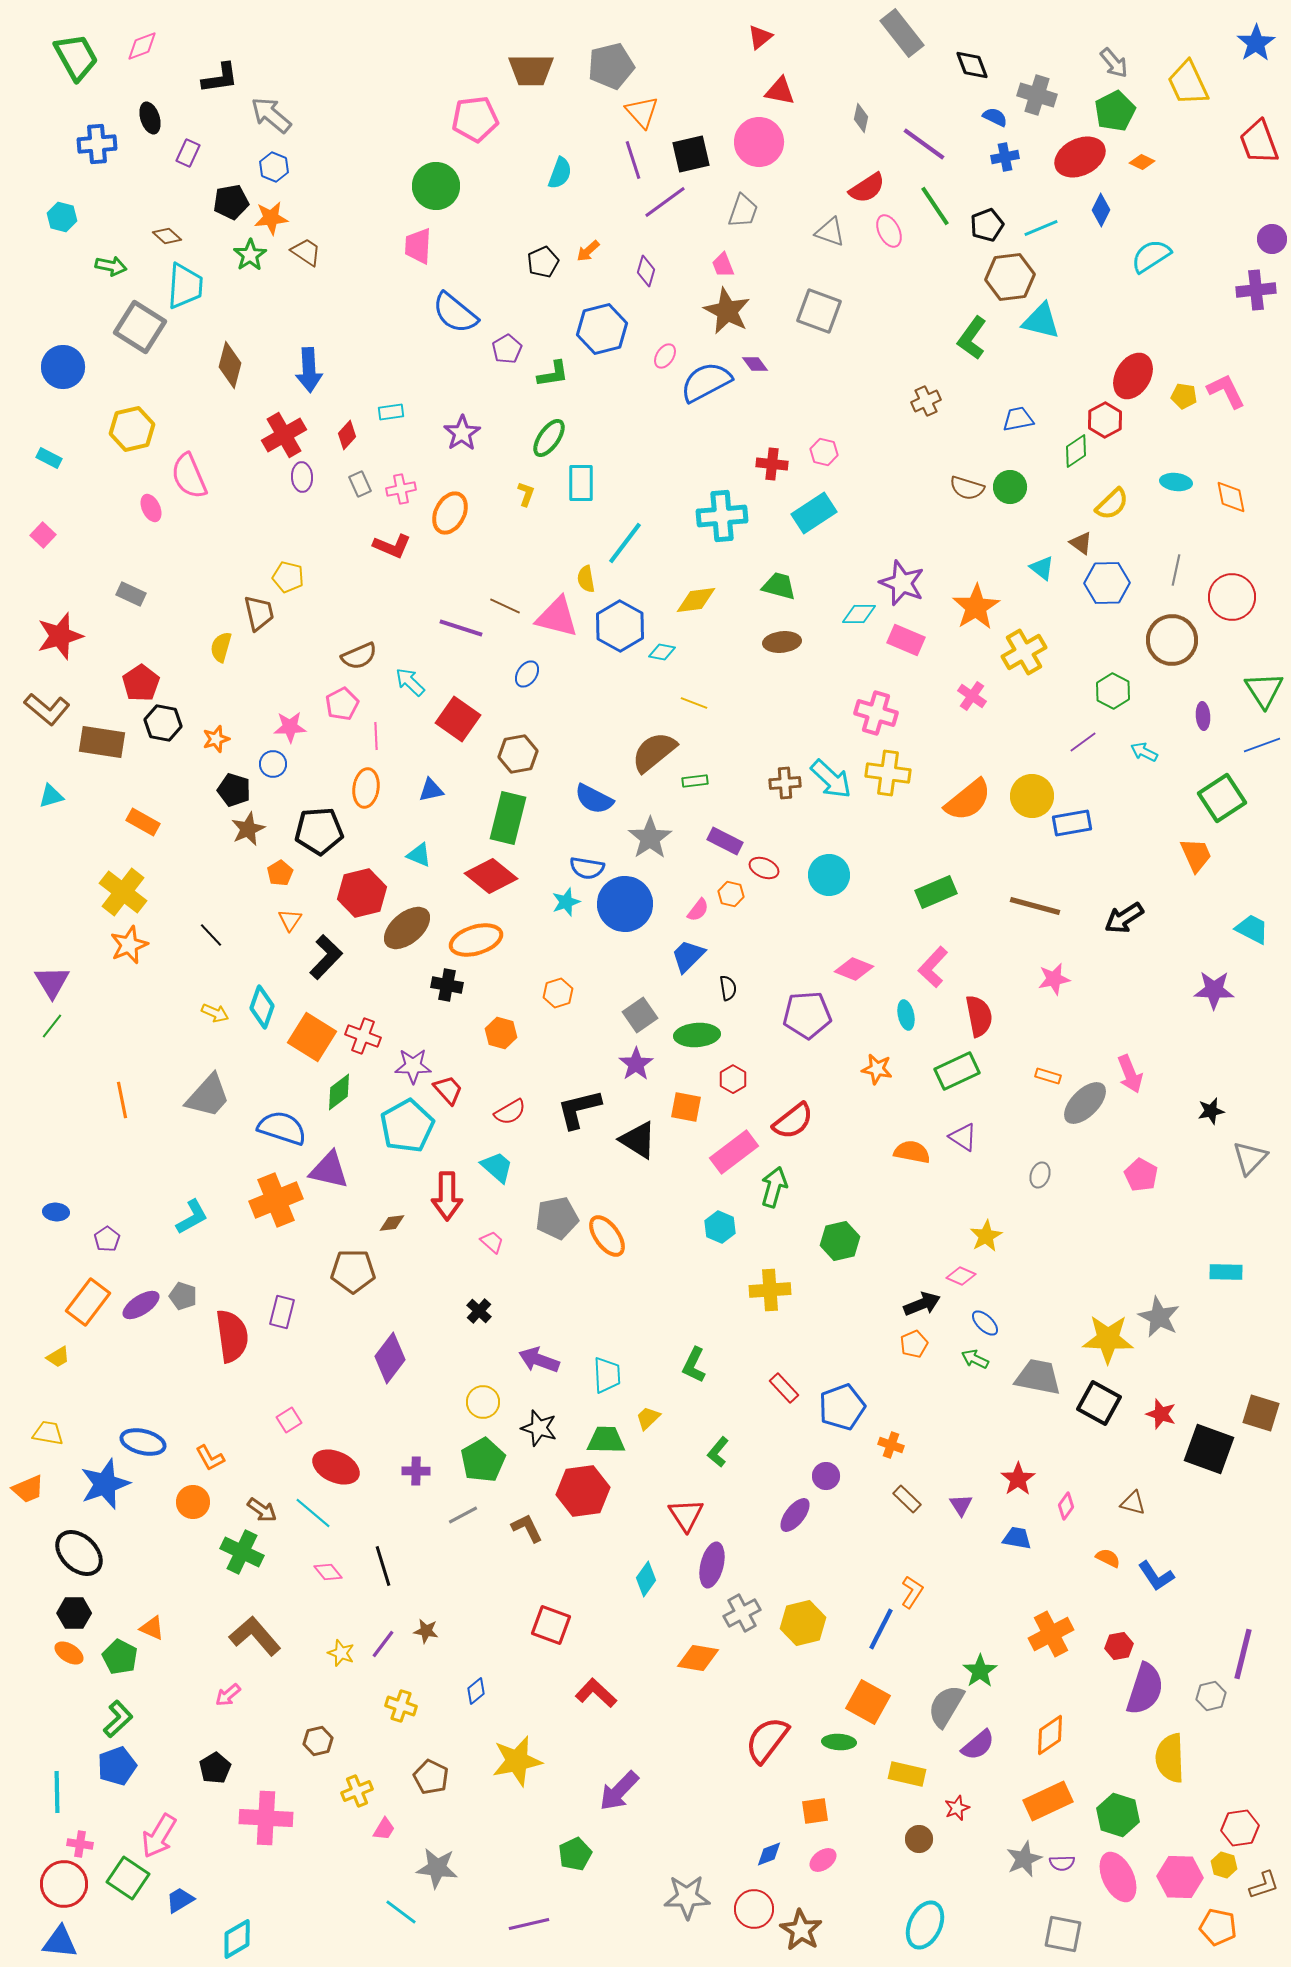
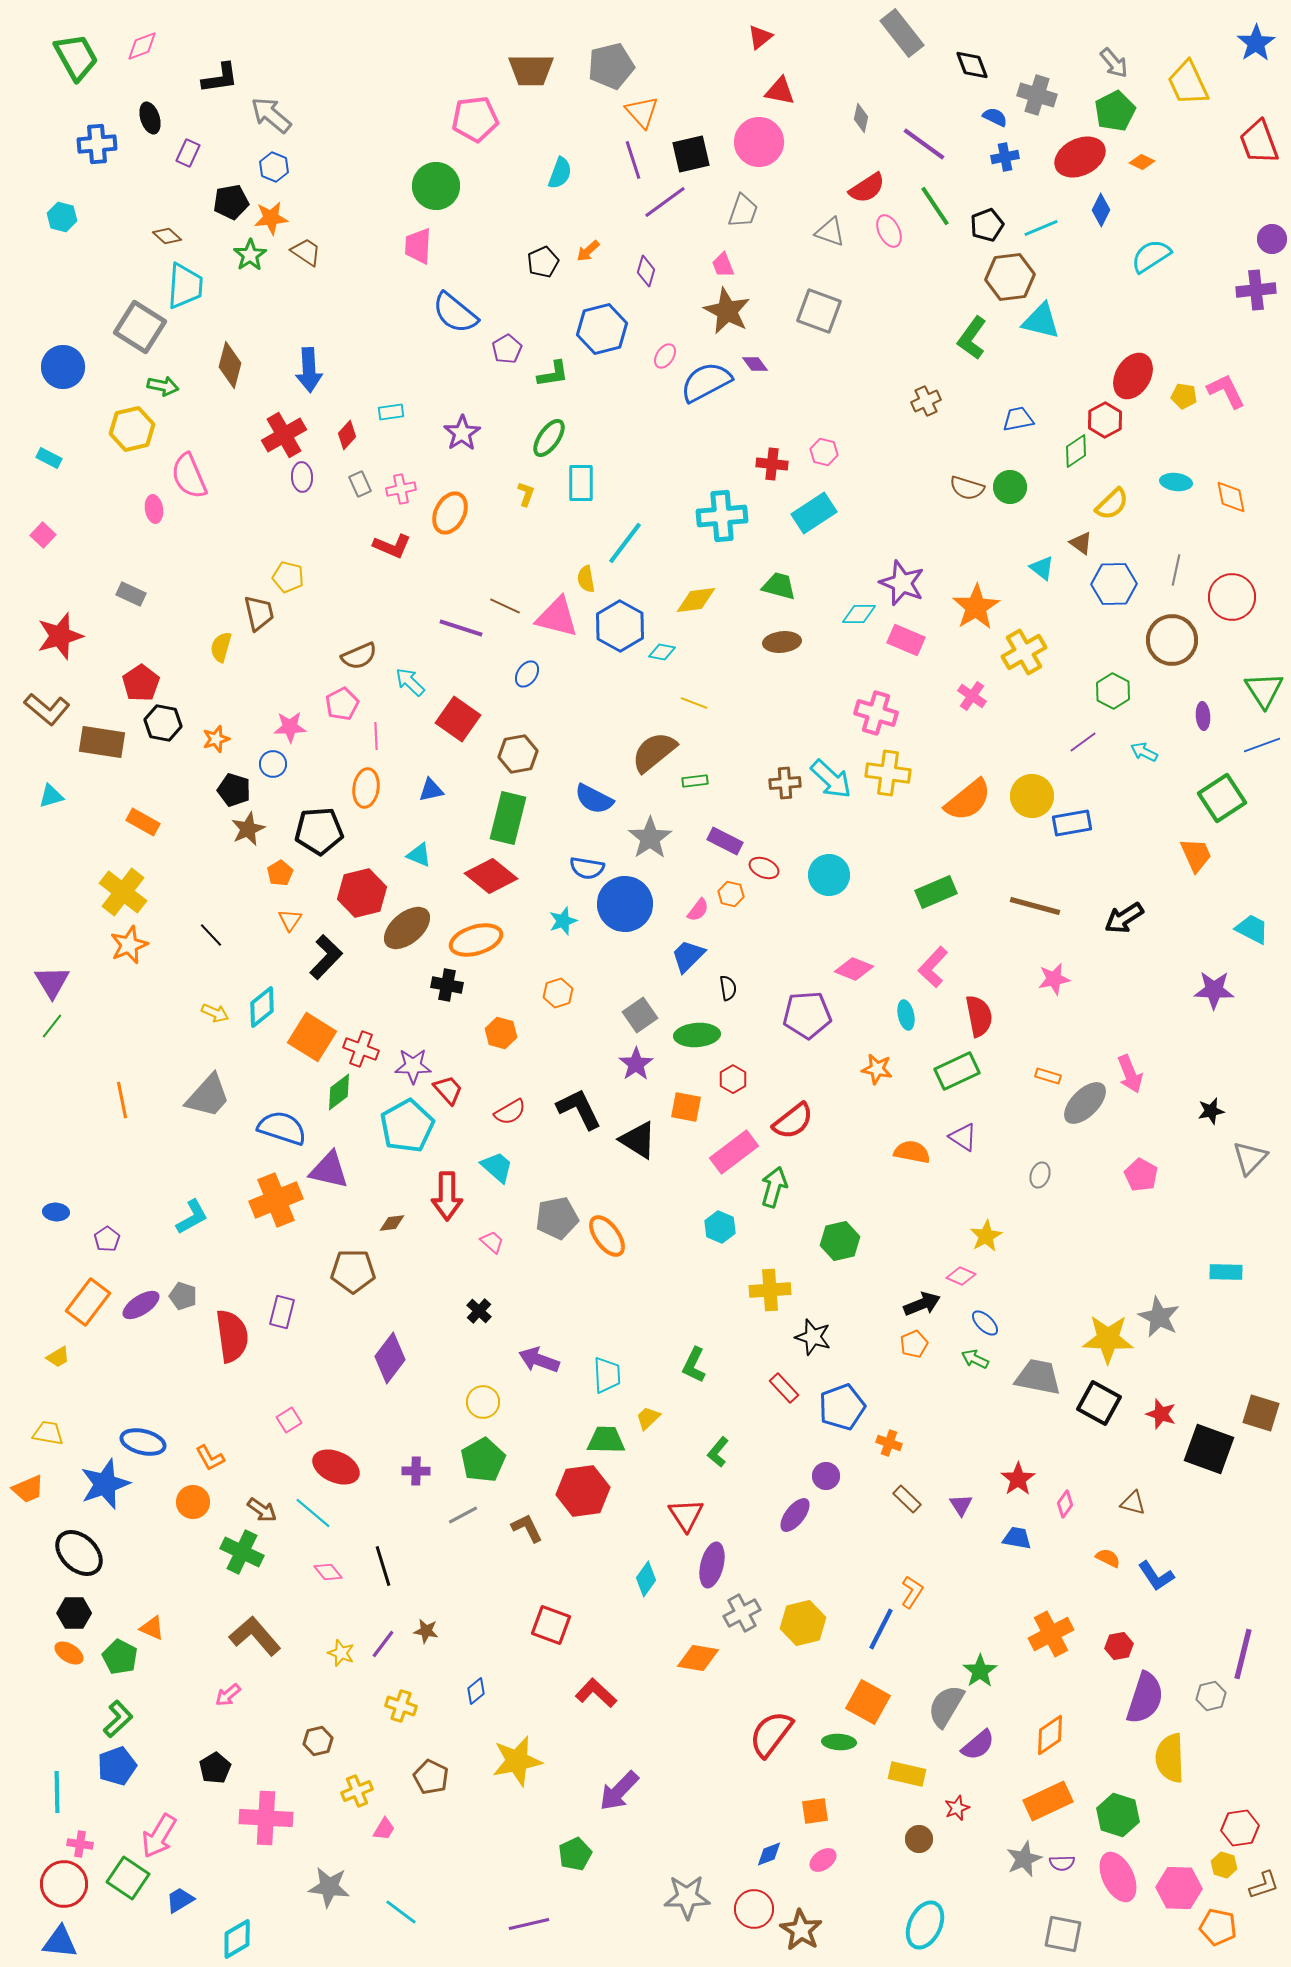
green arrow at (111, 266): moved 52 px right, 120 px down
pink ellipse at (151, 508): moved 3 px right, 1 px down; rotated 16 degrees clockwise
blue hexagon at (1107, 583): moved 7 px right, 1 px down
cyan star at (566, 902): moved 3 px left, 19 px down
cyan diamond at (262, 1007): rotated 33 degrees clockwise
red cross at (363, 1036): moved 2 px left, 13 px down
black L-shape at (579, 1109): rotated 78 degrees clockwise
black star at (539, 1428): moved 274 px right, 91 px up
orange cross at (891, 1445): moved 2 px left, 2 px up
pink diamond at (1066, 1506): moved 1 px left, 2 px up
purple semicircle at (1145, 1689): moved 9 px down
red semicircle at (767, 1740): moved 4 px right, 6 px up
gray star at (437, 1868): moved 108 px left, 19 px down
pink hexagon at (1180, 1877): moved 1 px left, 11 px down
